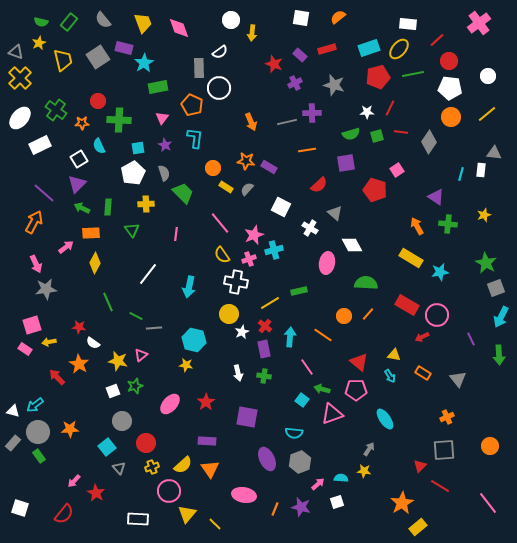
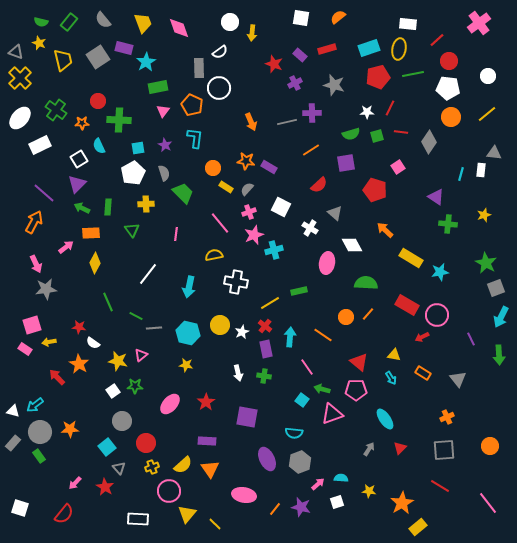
white circle at (231, 20): moved 1 px left, 2 px down
yellow star at (39, 43): rotated 24 degrees counterclockwise
yellow ellipse at (399, 49): rotated 30 degrees counterclockwise
cyan star at (144, 63): moved 2 px right, 1 px up
white pentagon at (450, 88): moved 2 px left
pink triangle at (162, 118): moved 1 px right, 7 px up
orange line at (307, 150): moved 4 px right; rotated 24 degrees counterclockwise
pink square at (397, 170): moved 1 px right, 3 px up
orange arrow at (417, 226): moved 32 px left, 4 px down; rotated 18 degrees counterclockwise
yellow semicircle at (222, 255): moved 8 px left; rotated 114 degrees clockwise
pink cross at (249, 259): moved 47 px up
yellow circle at (229, 314): moved 9 px left, 11 px down
orange circle at (344, 316): moved 2 px right, 1 px down
cyan hexagon at (194, 340): moved 6 px left, 7 px up
purple rectangle at (264, 349): moved 2 px right
cyan arrow at (390, 376): moved 1 px right, 2 px down
green star at (135, 386): rotated 21 degrees clockwise
white square at (113, 391): rotated 16 degrees counterclockwise
gray circle at (38, 432): moved 2 px right
red triangle at (420, 466): moved 20 px left, 18 px up
yellow star at (364, 471): moved 5 px right, 20 px down
pink arrow at (74, 481): moved 1 px right, 2 px down
red star at (96, 493): moved 9 px right, 6 px up
orange line at (275, 509): rotated 16 degrees clockwise
